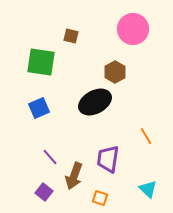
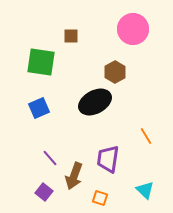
brown square: rotated 14 degrees counterclockwise
purple line: moved 1 px down
cyan triangle: moved 3 px left, 1 px down
